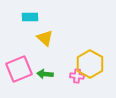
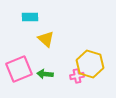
yellow triangle: moved 1 px right, 1 px down
yellow hexagon: rotated 12 degrees counterclockwise
pink cross: rotated 16 degrees counterclockwise
